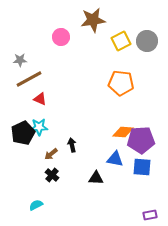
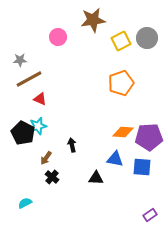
pink circle: moved 3 px left
gray circle: moved 3 px up
orange pentagon: rotated 25 degrees counterclockwise
cyan star: moved 1 px left, 1 px up; rotated 12 degrees counterclockwise
black pentagon: rotated 20 degrees counterclockwise
purple pentagon: moved 8 px right, 3 px up
brown arrow: moved 5 px left, 4 px down; rotated 16 degrees counterclockwise
black cross: moved 2 px down
cyan semicircle: moved 11 px left, 2 px up
purple rectangle: rotated 24 degrees counterclockwise
